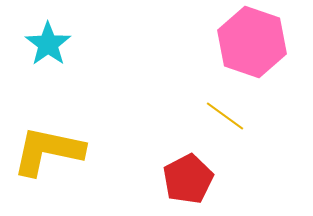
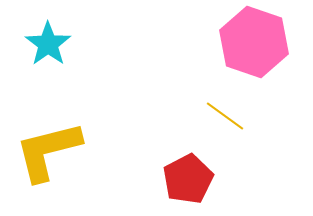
pink hexagon: moved 2 px right
yellow L-shape: rotated 26 degrees counterclockwise
